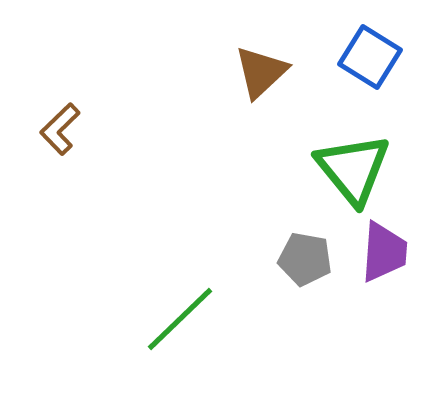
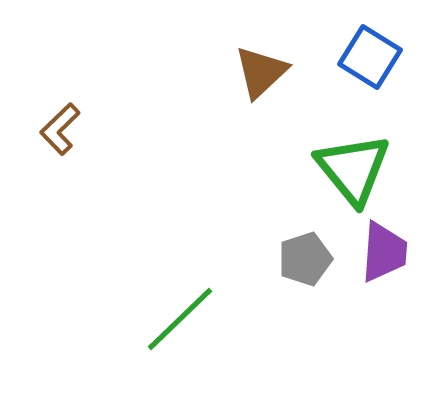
gray pentagon: rotated 28 degrees counterclockwise
